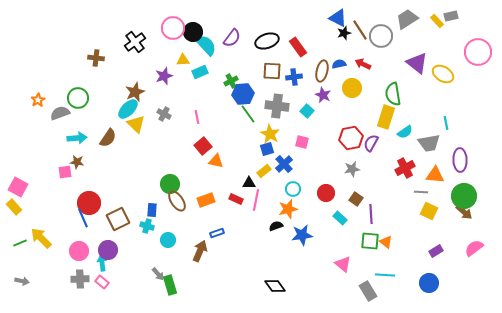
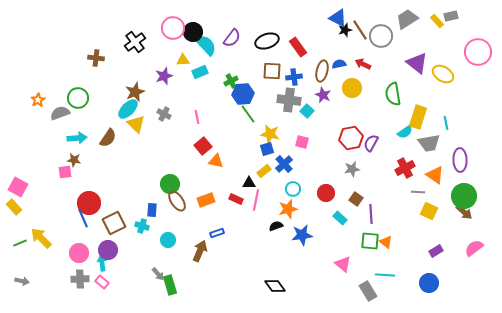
black star at (344, 33): moved 1 px right, 3 px up
gray cross at (277, 106): moved 12 px right, 6 px up
yellow rectangle at (386, 117): moved 32 px right
yellow star at (270, 134): rotated 18 degrees counterclockwise
brown star at (77, 162): moved 3 px left, 2 px up
orange triangle at (435, 175): rotated 30 degrees clockwise
gray line at (421, 192): moved 3 px left
brown square at (118, 219): moved 4 px left, 4 px down
cyan cross at (147, 226): moved 5 px left
pink circle at (79, 251): moved 2 px down
